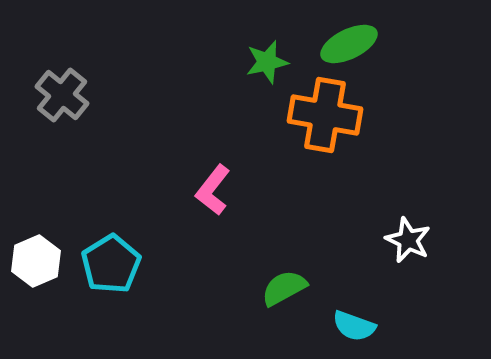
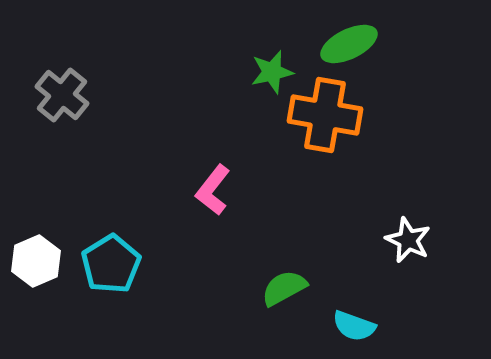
green star: moved 5 px right, 10 px down
